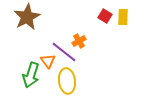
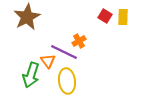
purple line: rotated 12 degrees counterclockwise
